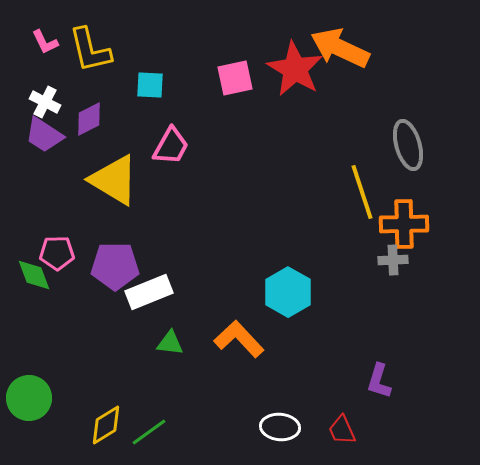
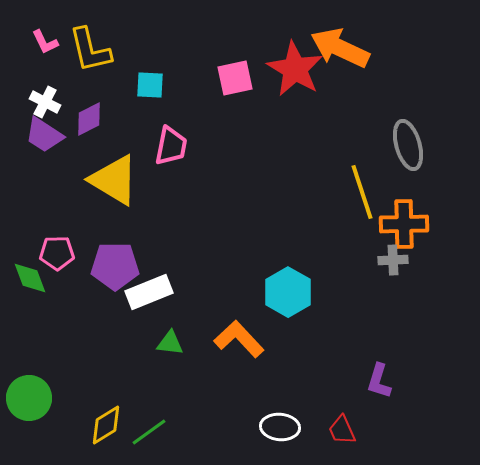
pink trapezoid: rotated 18 degrees counterclockwise
green diamond: moved 4 px left, 3 px down
